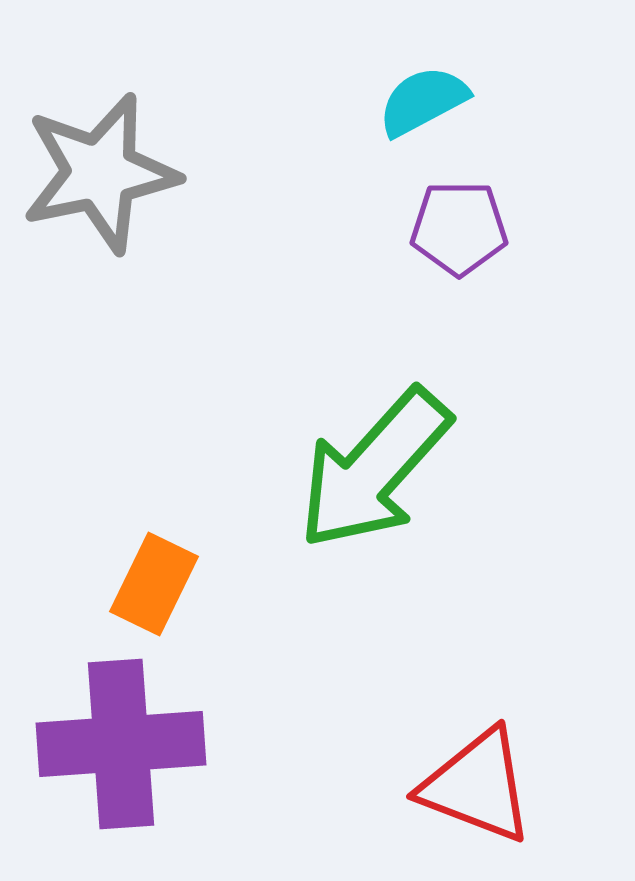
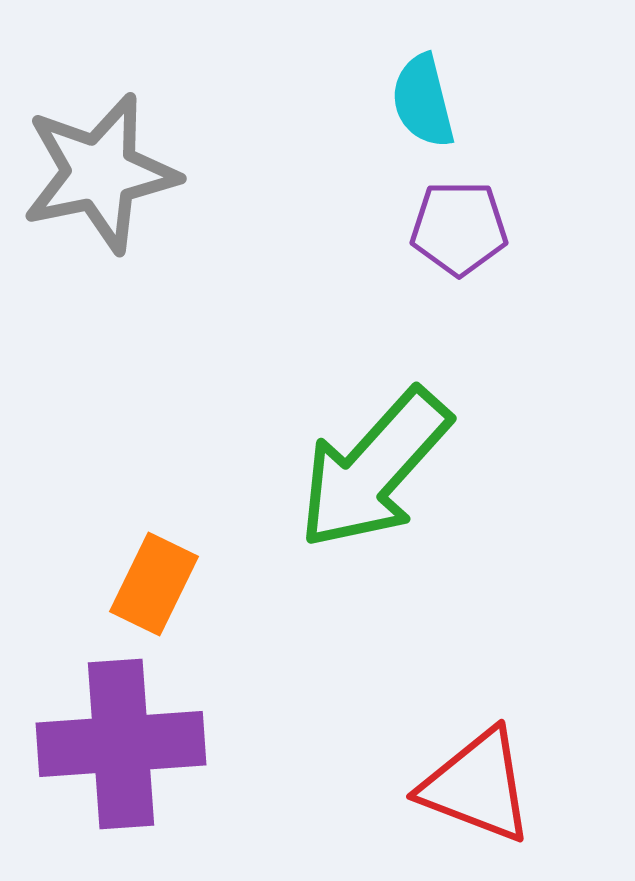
cyan semicircle: rotated 76 degrees counterclockwise
